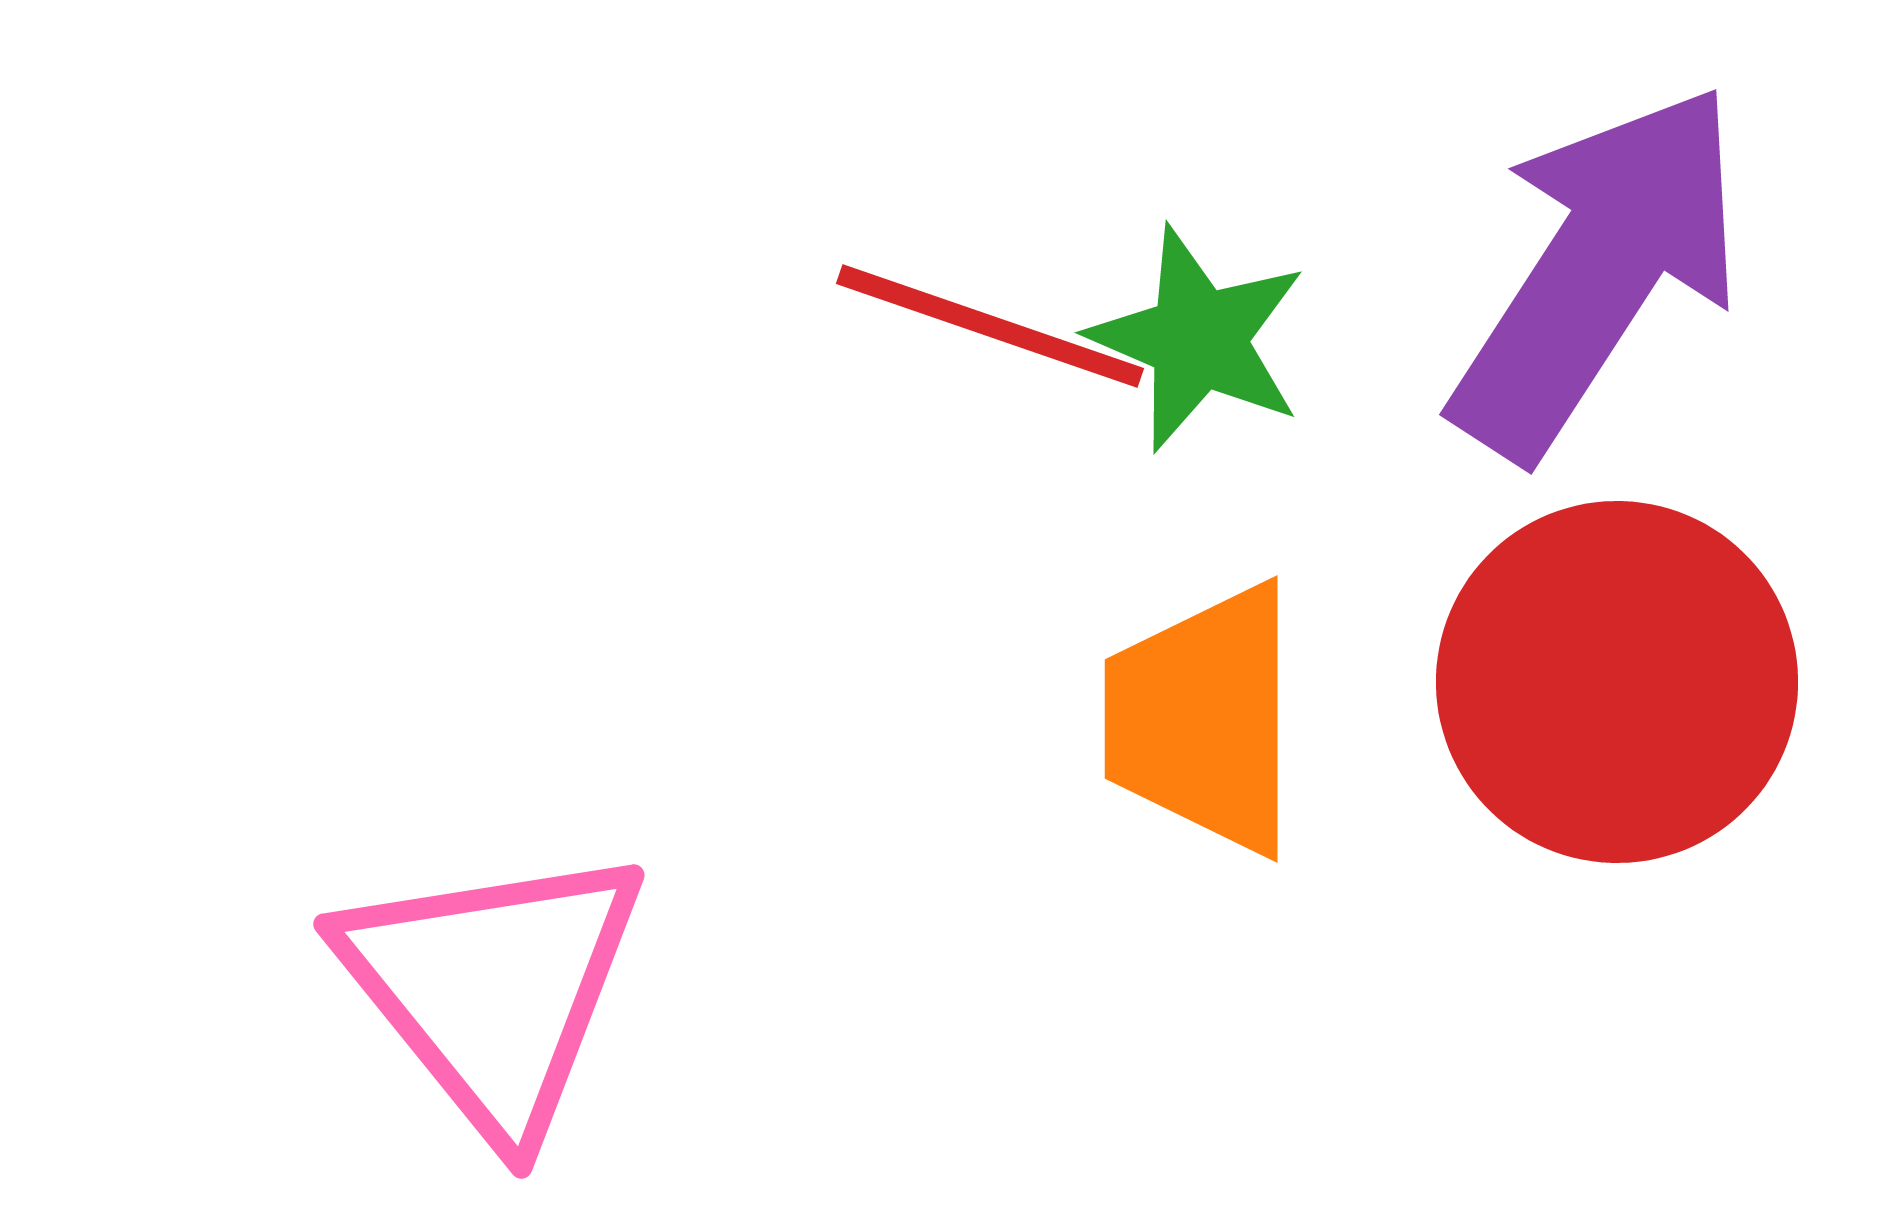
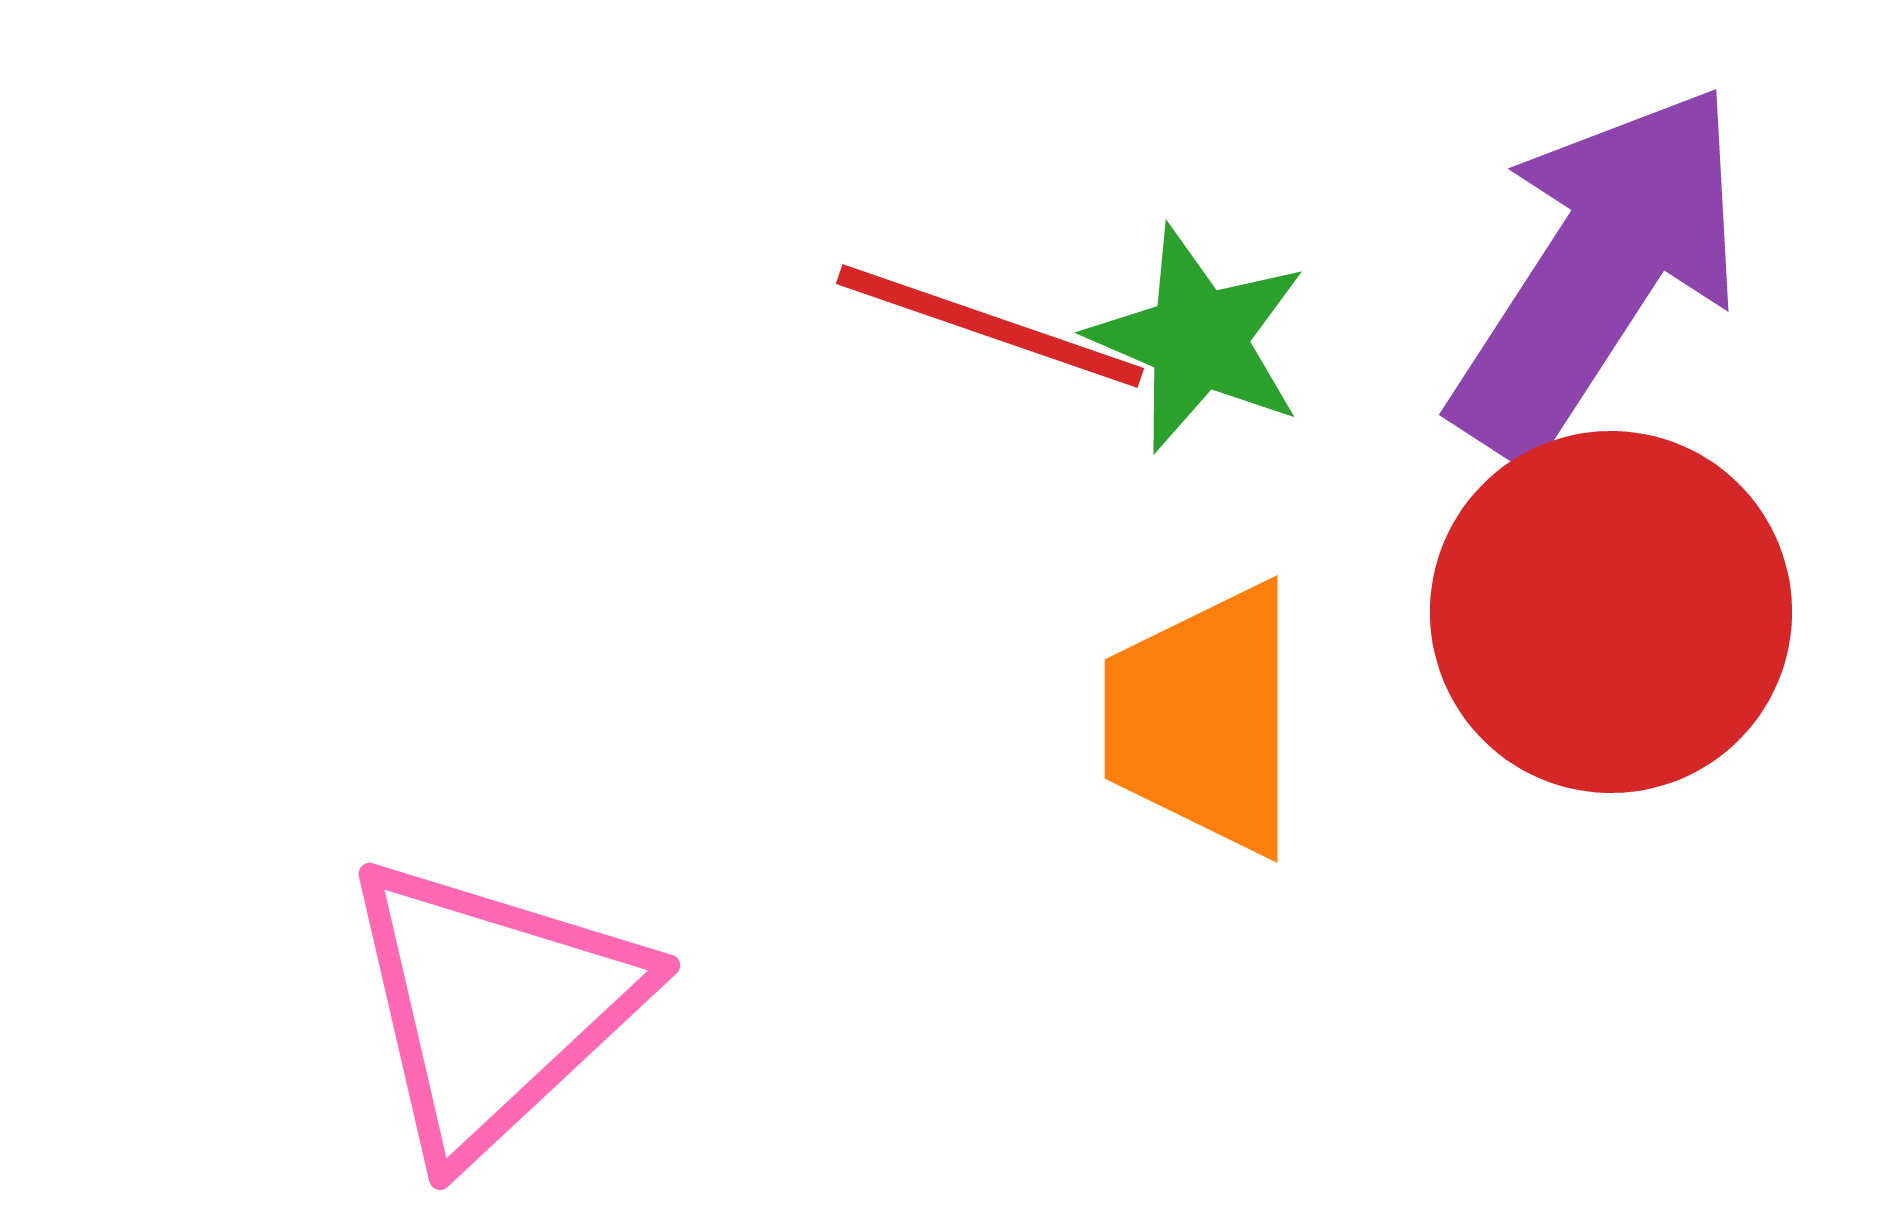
red circle: moved 6 px left, 70 px up
pink triangle: moved 17 px down; rotated 26 degrees clockwise
